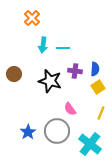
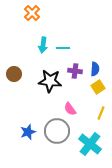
orange cross: moved 5 px up
black star: rotated 10 degrees counterclockwise
blue star: rotated 14 degrees clockwise
